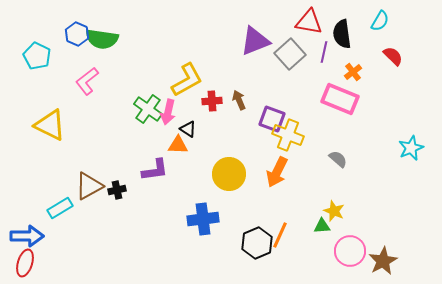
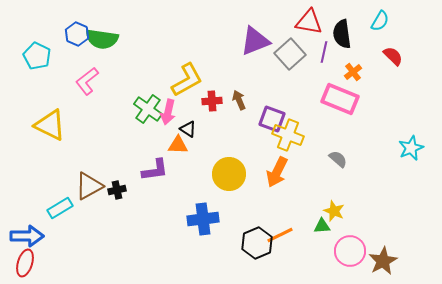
orange line: rotated 40 degrees clockwise
